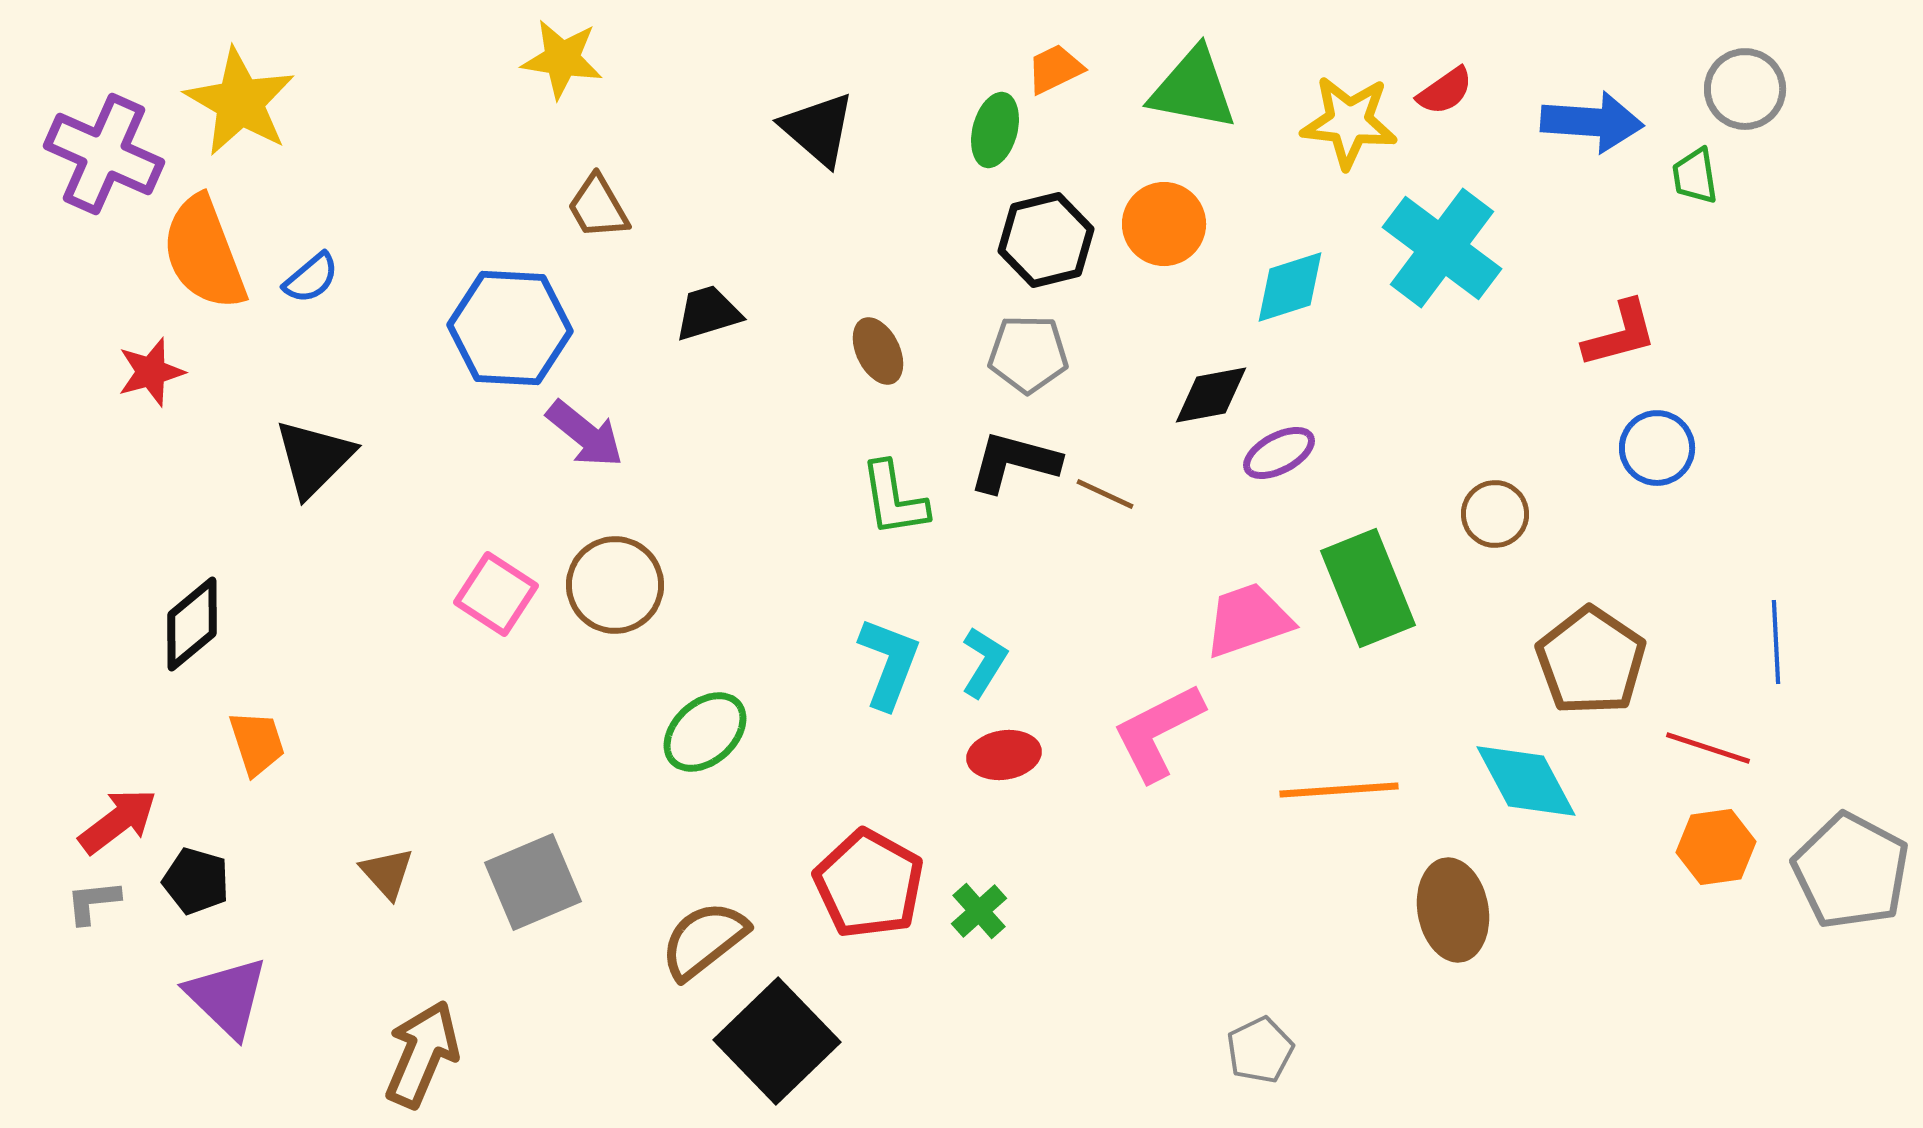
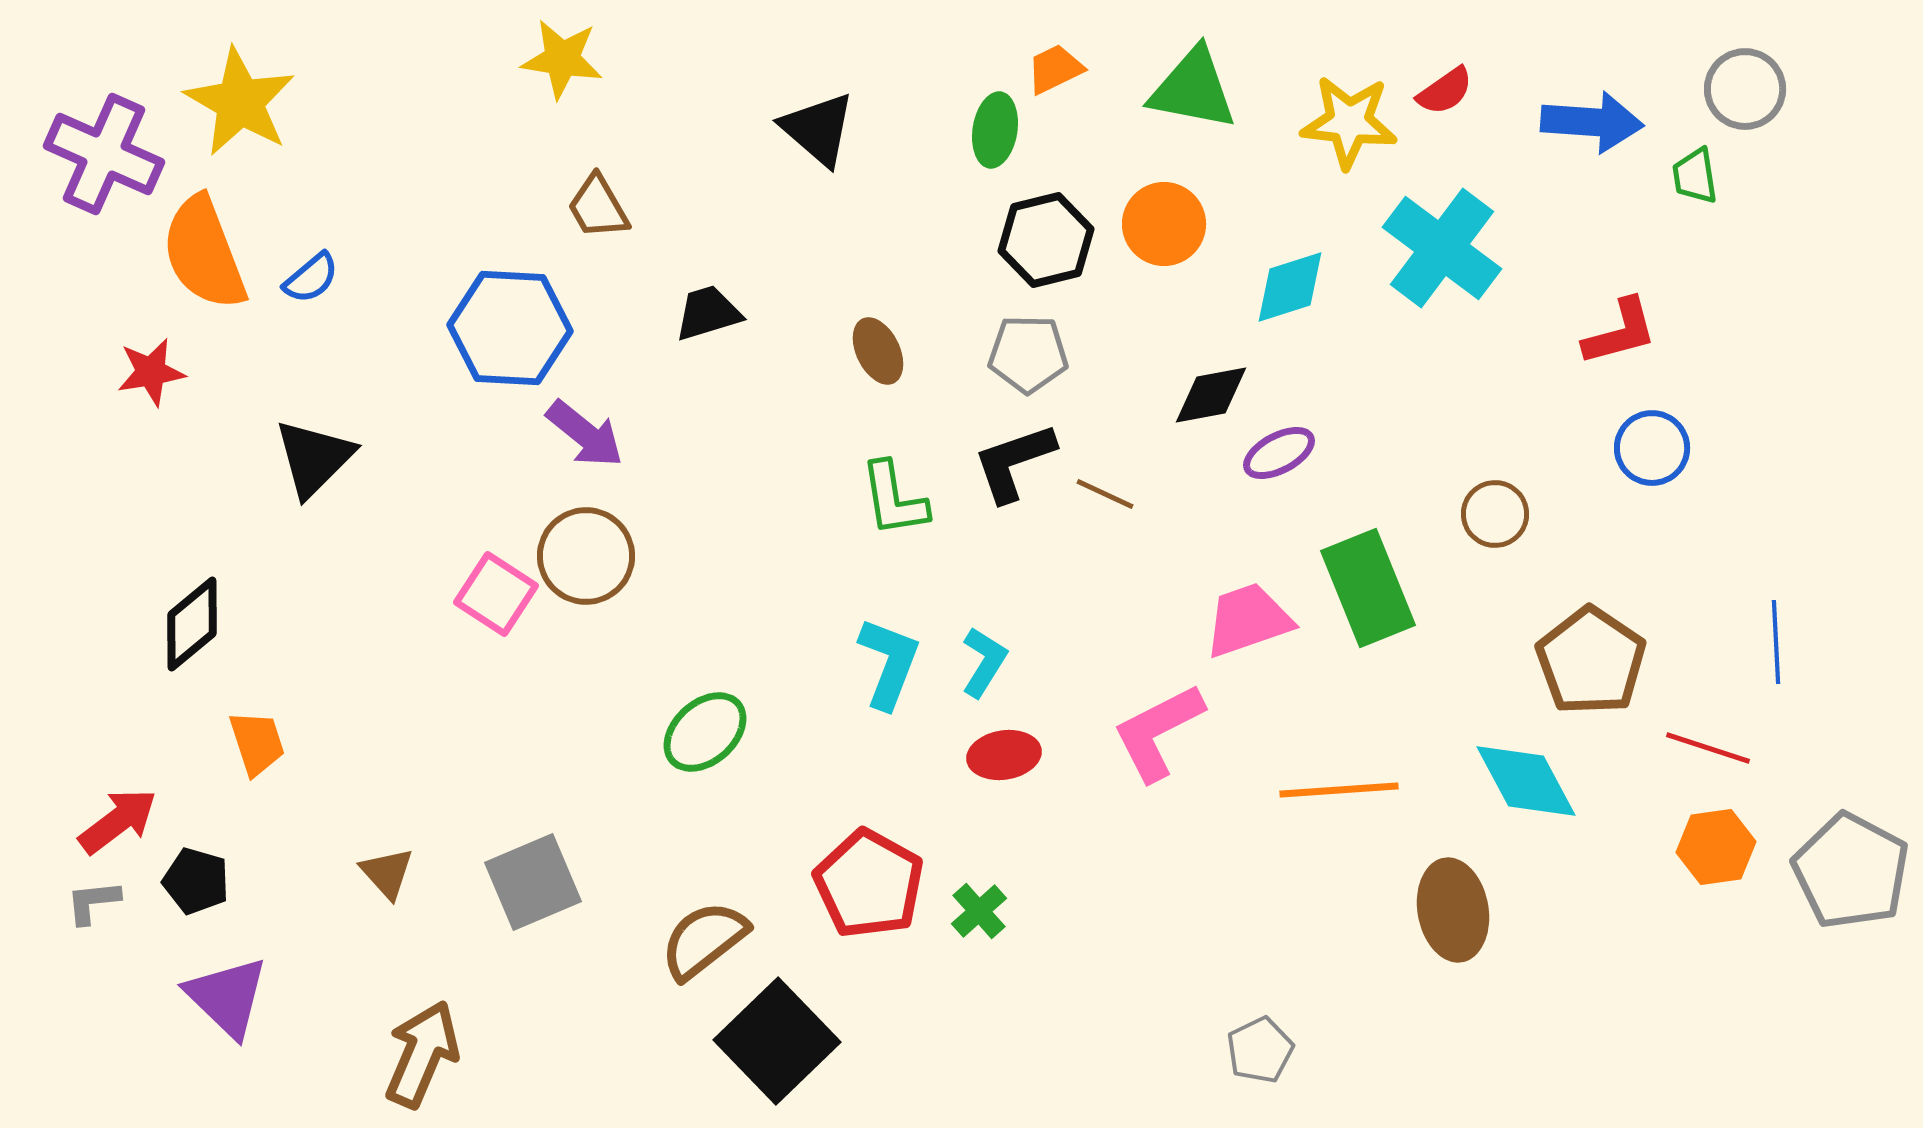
green ellipse at (995, 130): rotated 6 degrees counterclockwise
red L-shape at (1620, 334): moved 2 px up
red star at (151, 372): rotated 6 degrees clockwise
blue circle at (1657, 448): moved 5 px left
black L-shape at (1014, 462): rotated 34 degrees counterclockwise
brown circle at (615, 585): moved 29 px left, 29 px up
